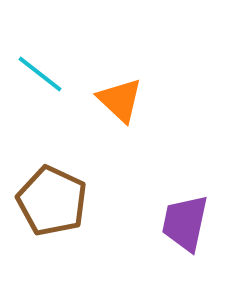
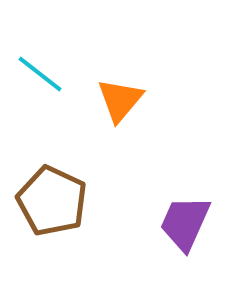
orange triangle: rotated 27 degrees clockwise
purple trapezoid: rotated 12 degrees clockwise
